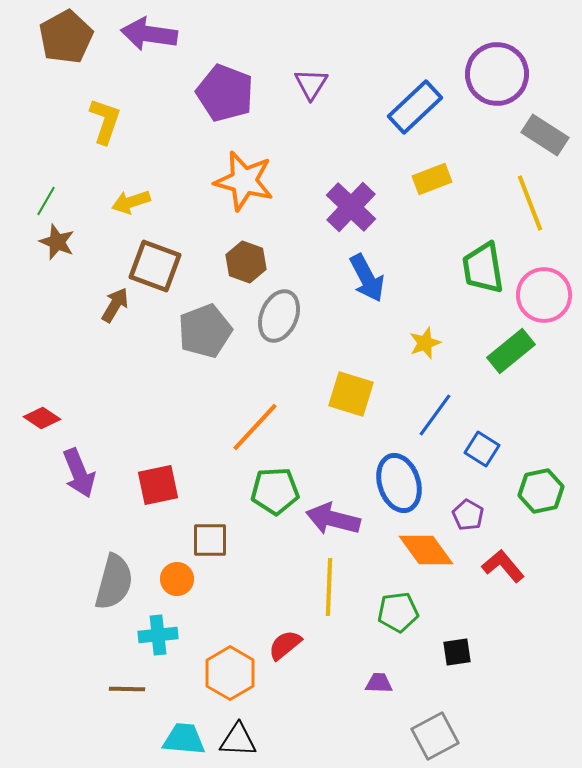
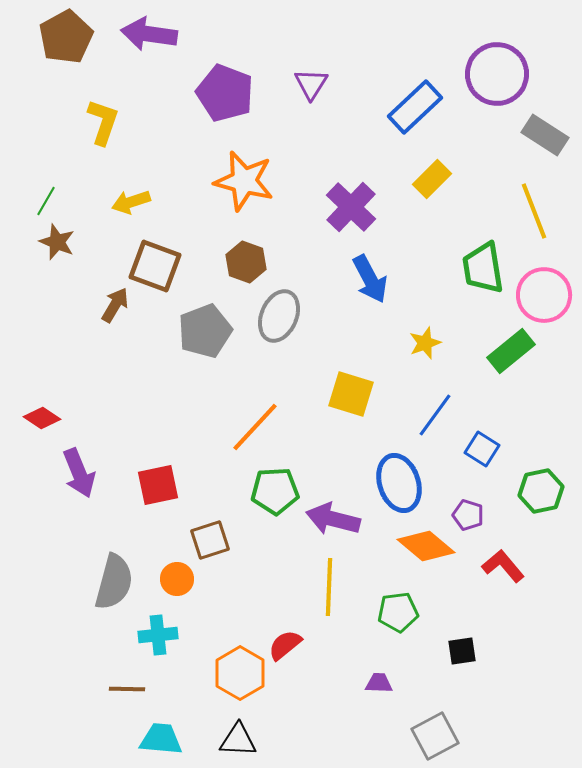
yellow L-shape at (105, 121): moved 2 px left, 1 px down
yellow rectangle at (432, 179): rotated 24 degrees counterclockwise
yellow line at (530, 203): moved 4 px right, 8 px down
blue arrow at (367, 278): moved 3 px right, 1 px down
purple pentagon at (468, 515): rotated 12 degrees counterclockwise
brown square at (210, 540): rotated 18 degrees counterclockwise
orange diamond at (426, 550): moved 4 px up; rotated 14 degrees counterclockwise
black square at (457, 652): moved 5 px right, 1 px up
orange hexagon at (230, 673): moved 10 px right
cyan trapezoid at (184, 739): moved 23 px left
